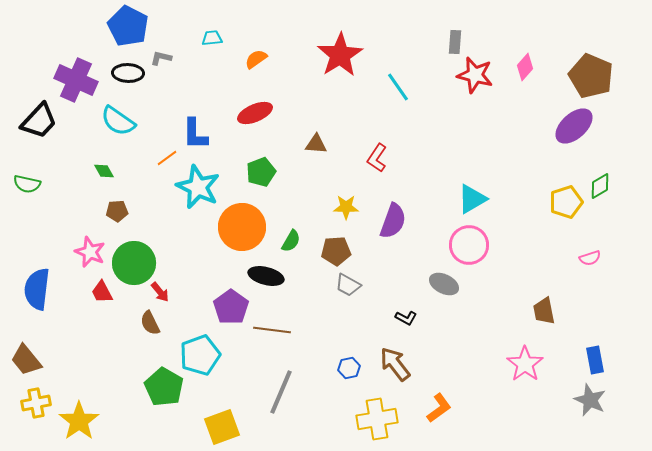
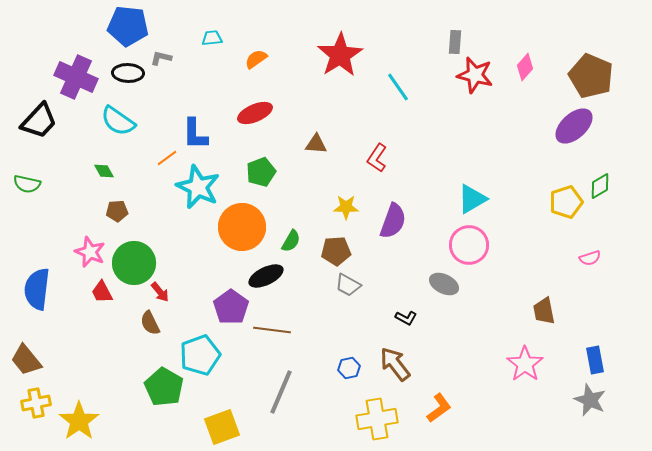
blue pentagon at (128, 26): rotated 21 degrees counterclockwise
purple cross at (76, 80): moved 3 px up
black ellipse at (266, 276): rotated 40 degrees counterclockwise
